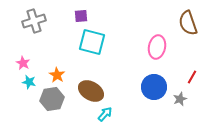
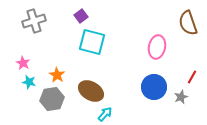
purple square: rotated 32 degrees counterclockwise
gray star: moved 1 px right, 2 px up
